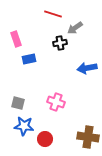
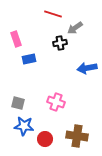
brown cross: moved 11 px left, 1 px up
